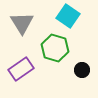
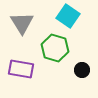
purple rectangle: rotated 45 degrees clockwise
